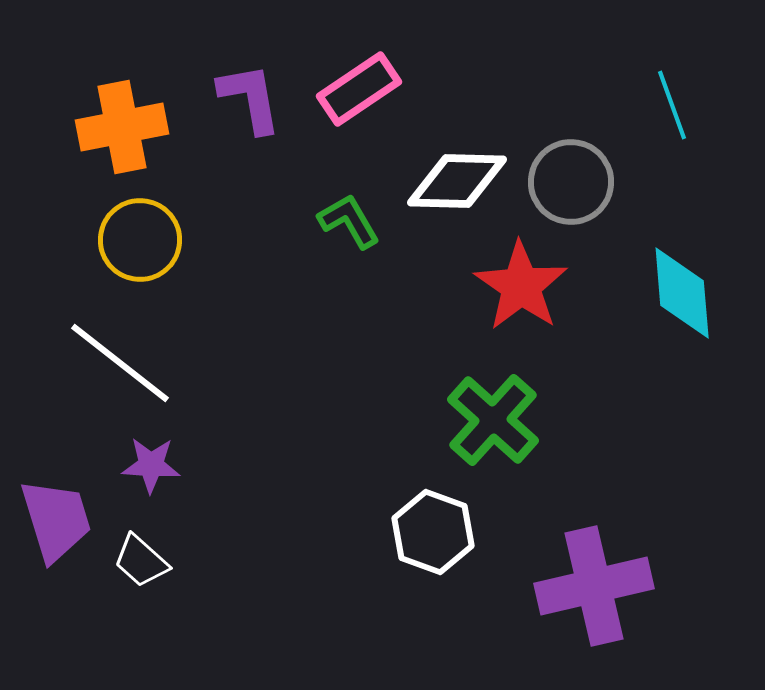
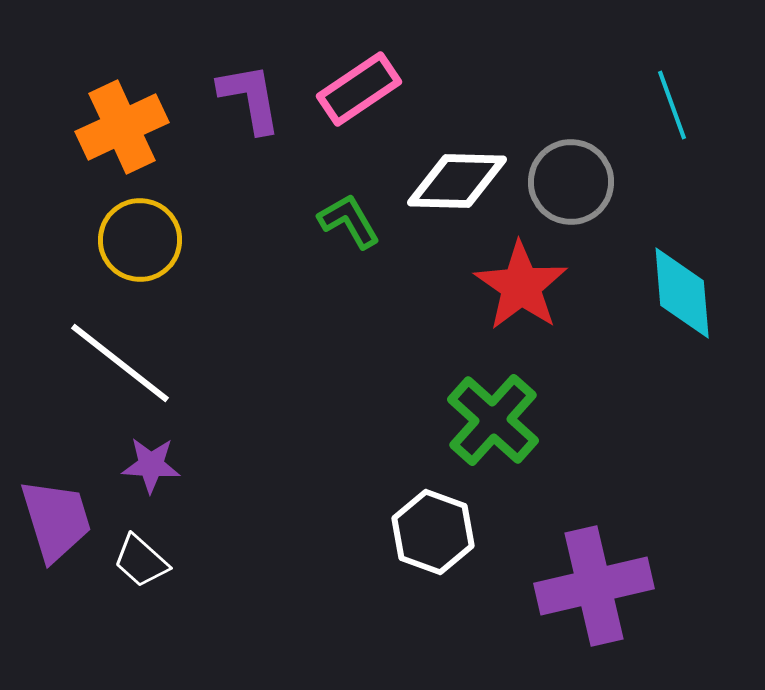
orange cross: rotated 14 degrees counterclockwise
